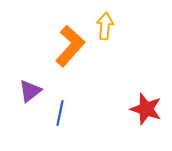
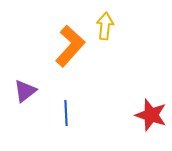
purple triangle: moved 5 px left
red star: moved 5 px right, 6 px down
blue line: moved 6 px right; rotated 15 degrees counterclockwise
